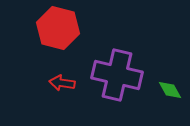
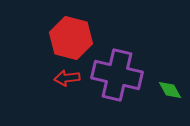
red hexagon: moved 13 px right, 10 px down
red arrow: moved 5 px right, 5 px up; rotated 15 degrees counterclockwise
